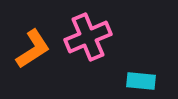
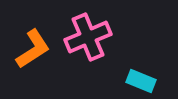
cyan rectangle: rotated 16 degrees clockwise
